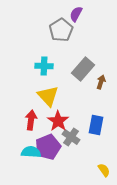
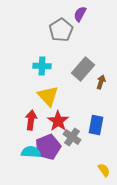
purple semicircle: moved 4 px right
cyan cross: moved 2 px left
gray cross: moved 1 px right
